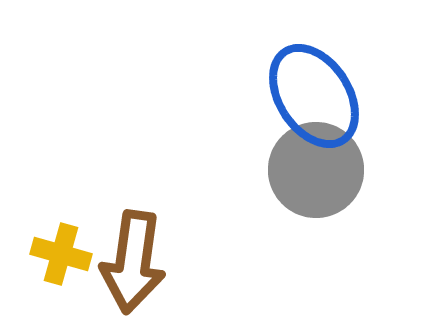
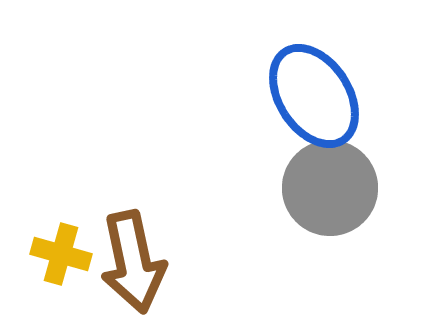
gray circle: moved 14 px right, 18 px down
brown arrow: rotated 20 degrees counterclockwise
